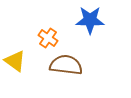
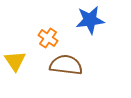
blue star: rotated 8 degrees counterclockwise
yellow triangle: rotated 20 degrees clockwise
